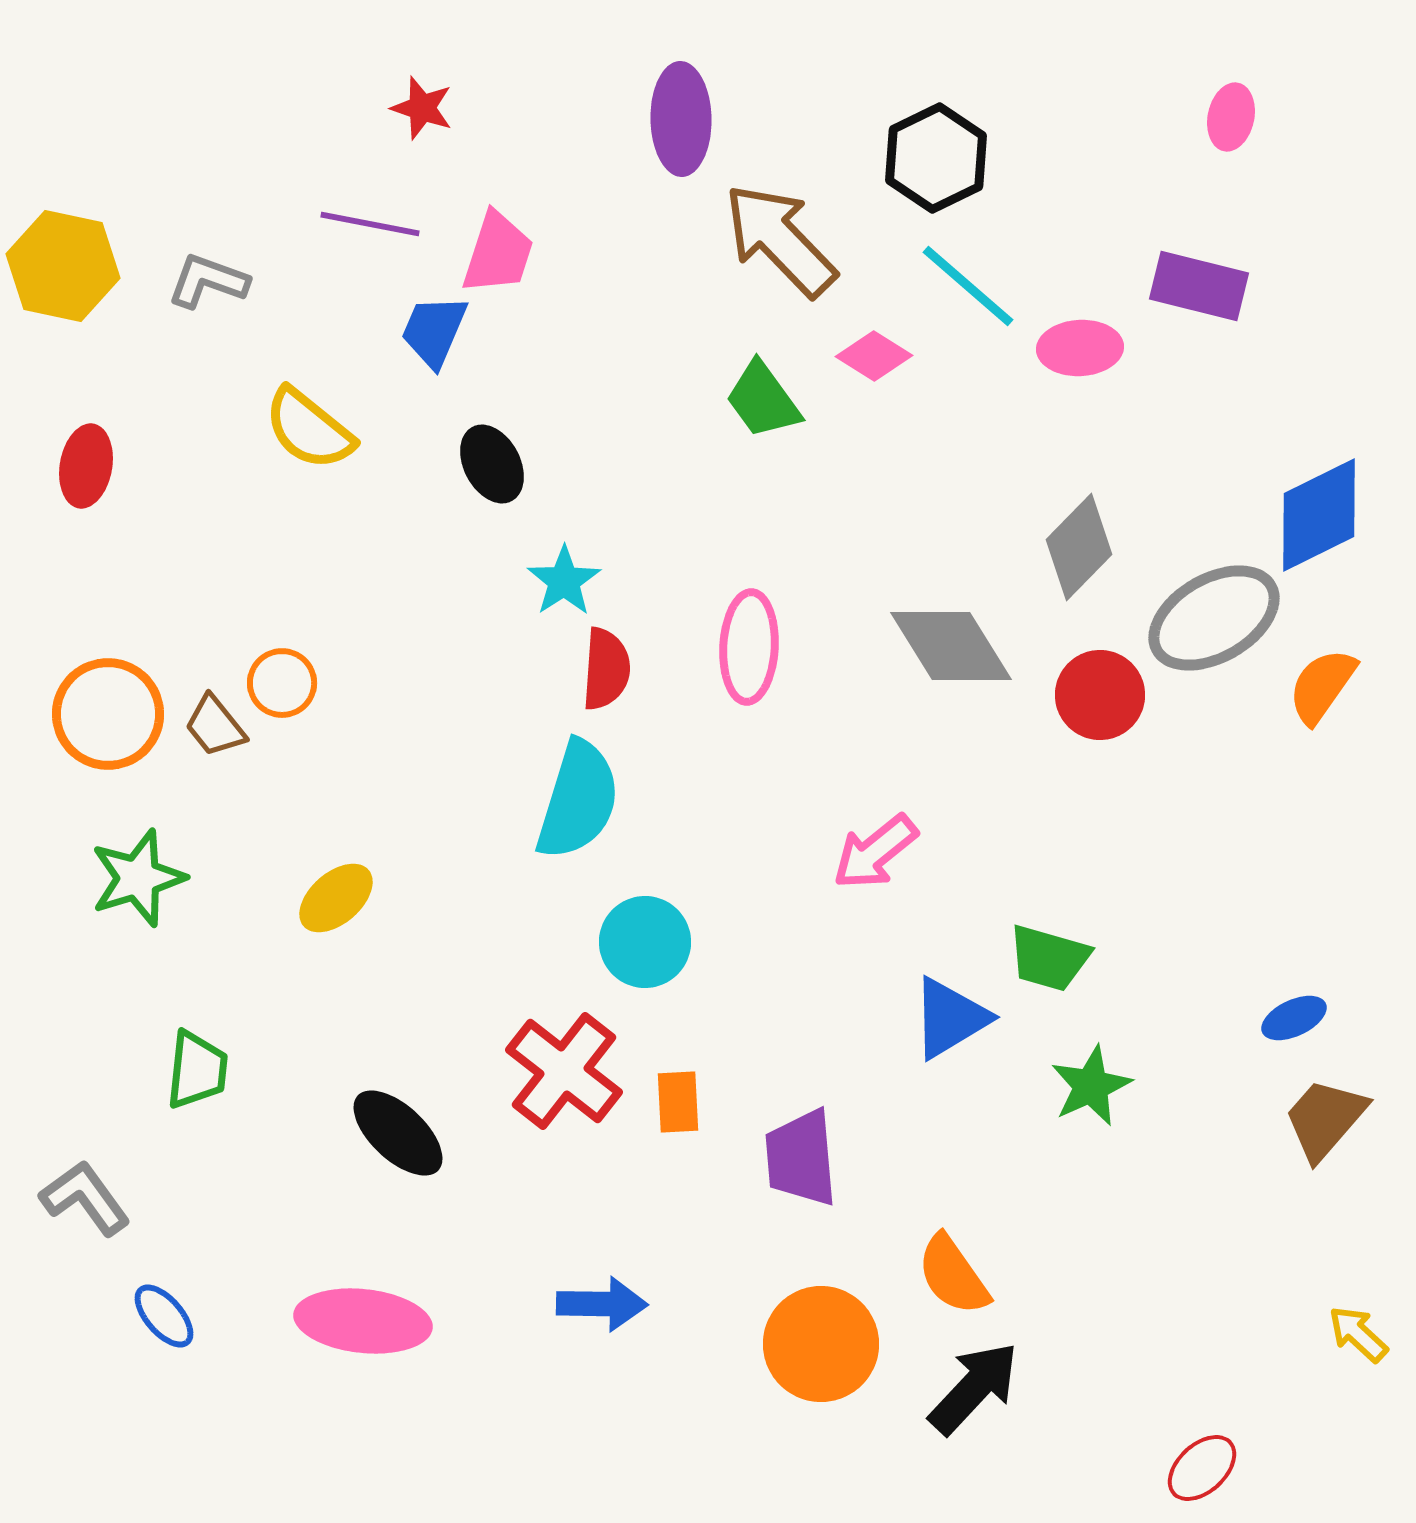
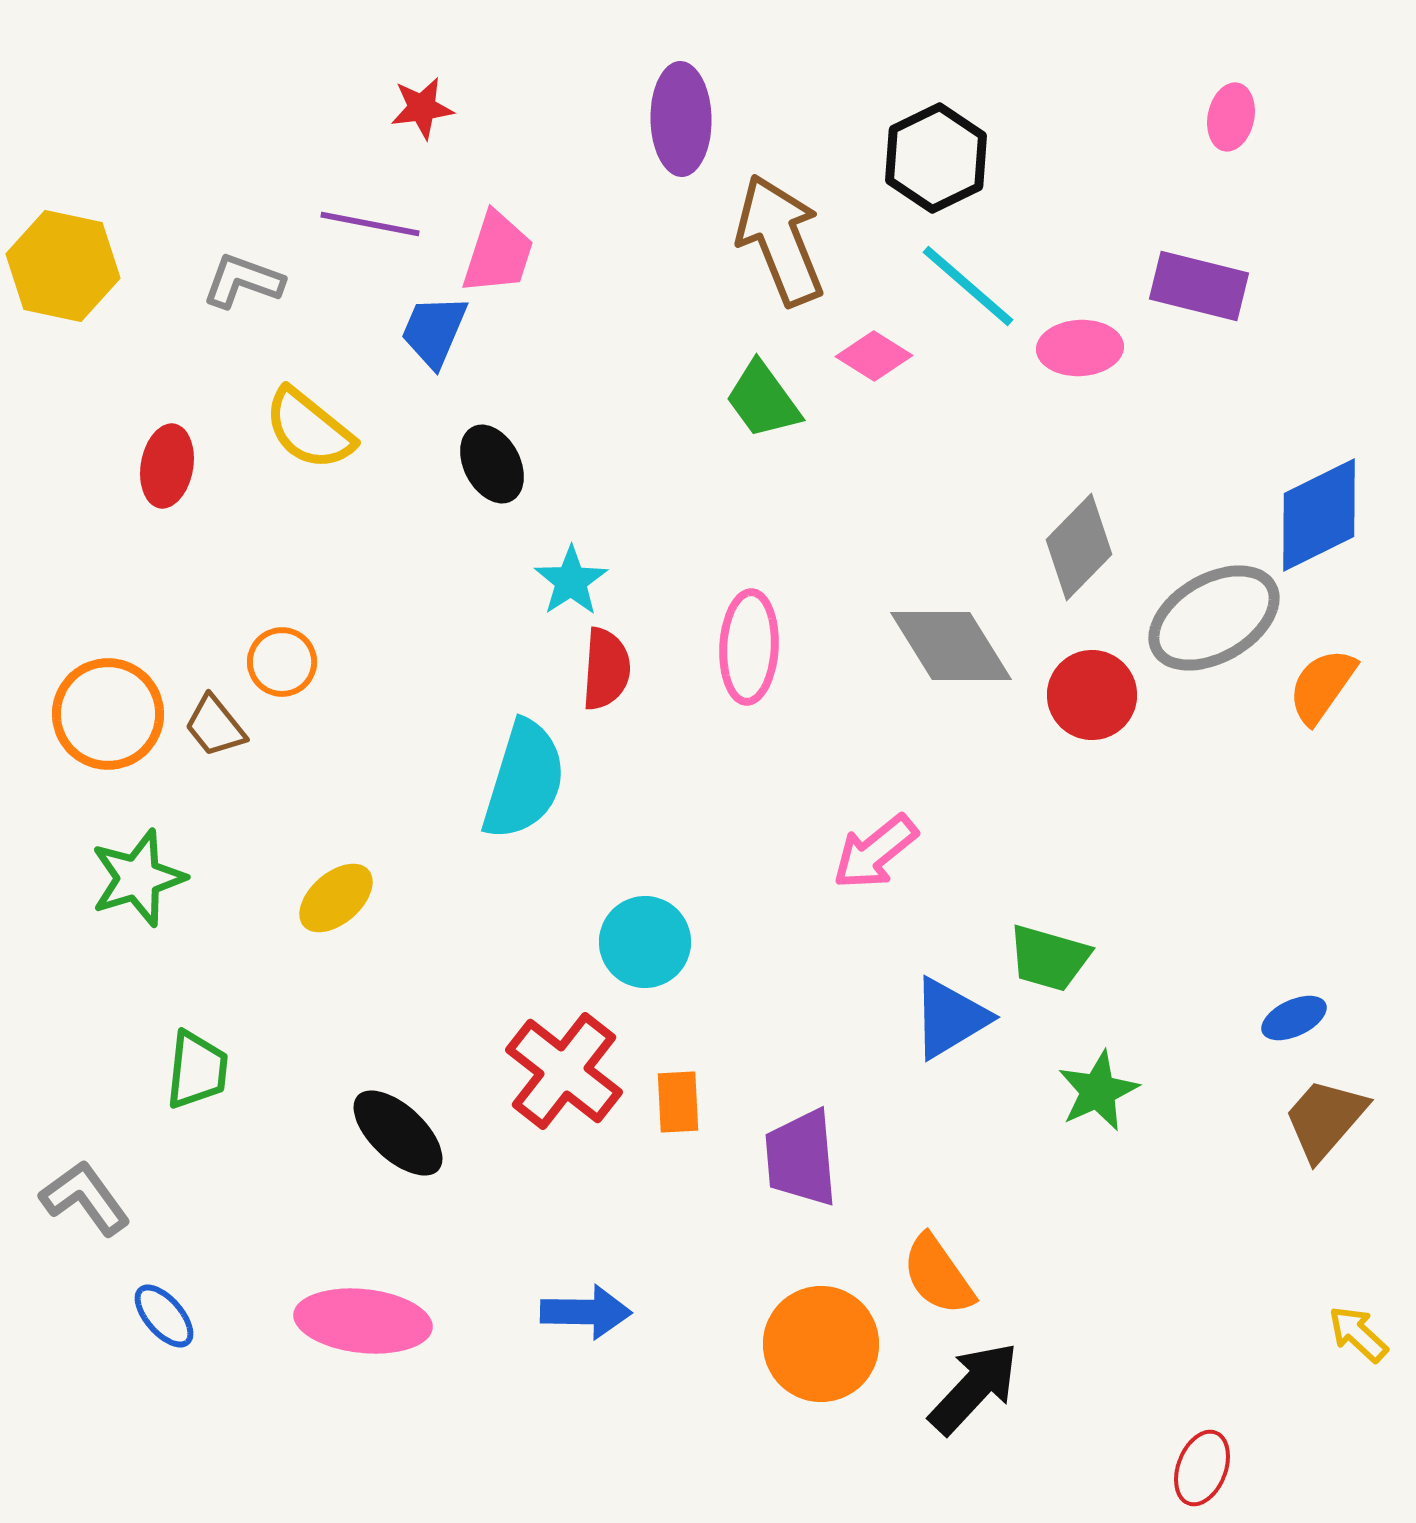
red star at (422, 108): rotated 26 degrees counterclockwise
brown arrow at (780, 240): rotated 22 degrees clockwise
gray L-shape at (208, 281): moved 35 px right
red ellipse at (86, 466): moved 81 px right
cyan star at (564, 581): moved 7 px right
orange circle at (282, 683): moved 21 px up
red circle at (1100, 695): moved 8 px left
cyan semicircle at (578, 800): moved 54 px left, 20 px up
green star at (1091, 1086): moved 7 px right, 5 px down
orange semicircle at (953, 1275): moved 15 px left
blue arrow at (602, 1304): moved 16 px left, 8 px down
red ellipse at (1202, 1468): rotated 26 degrees counterclockwise
